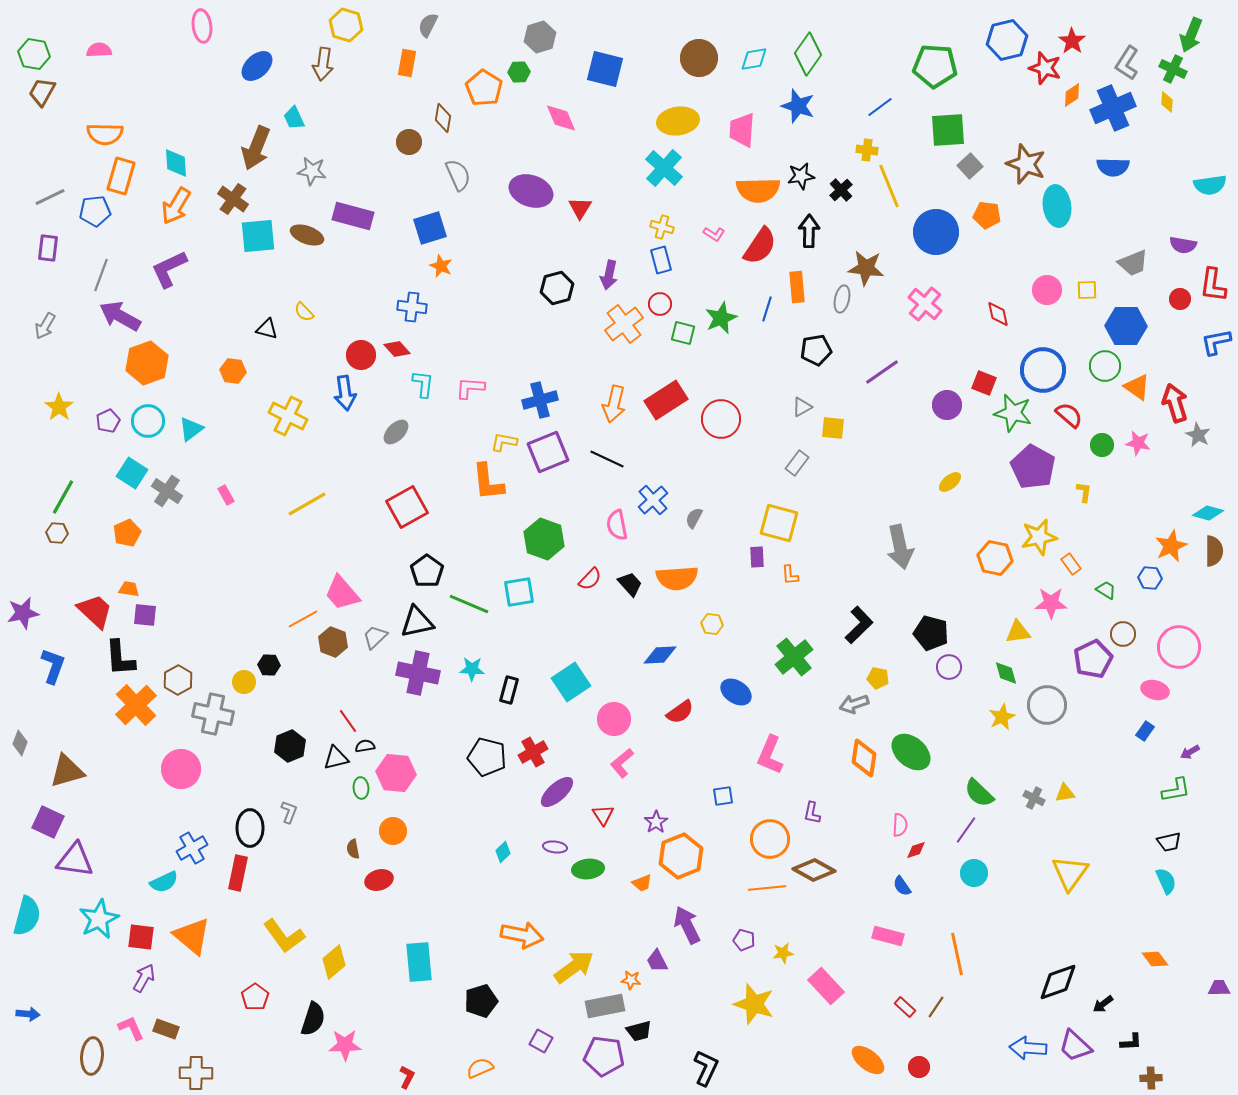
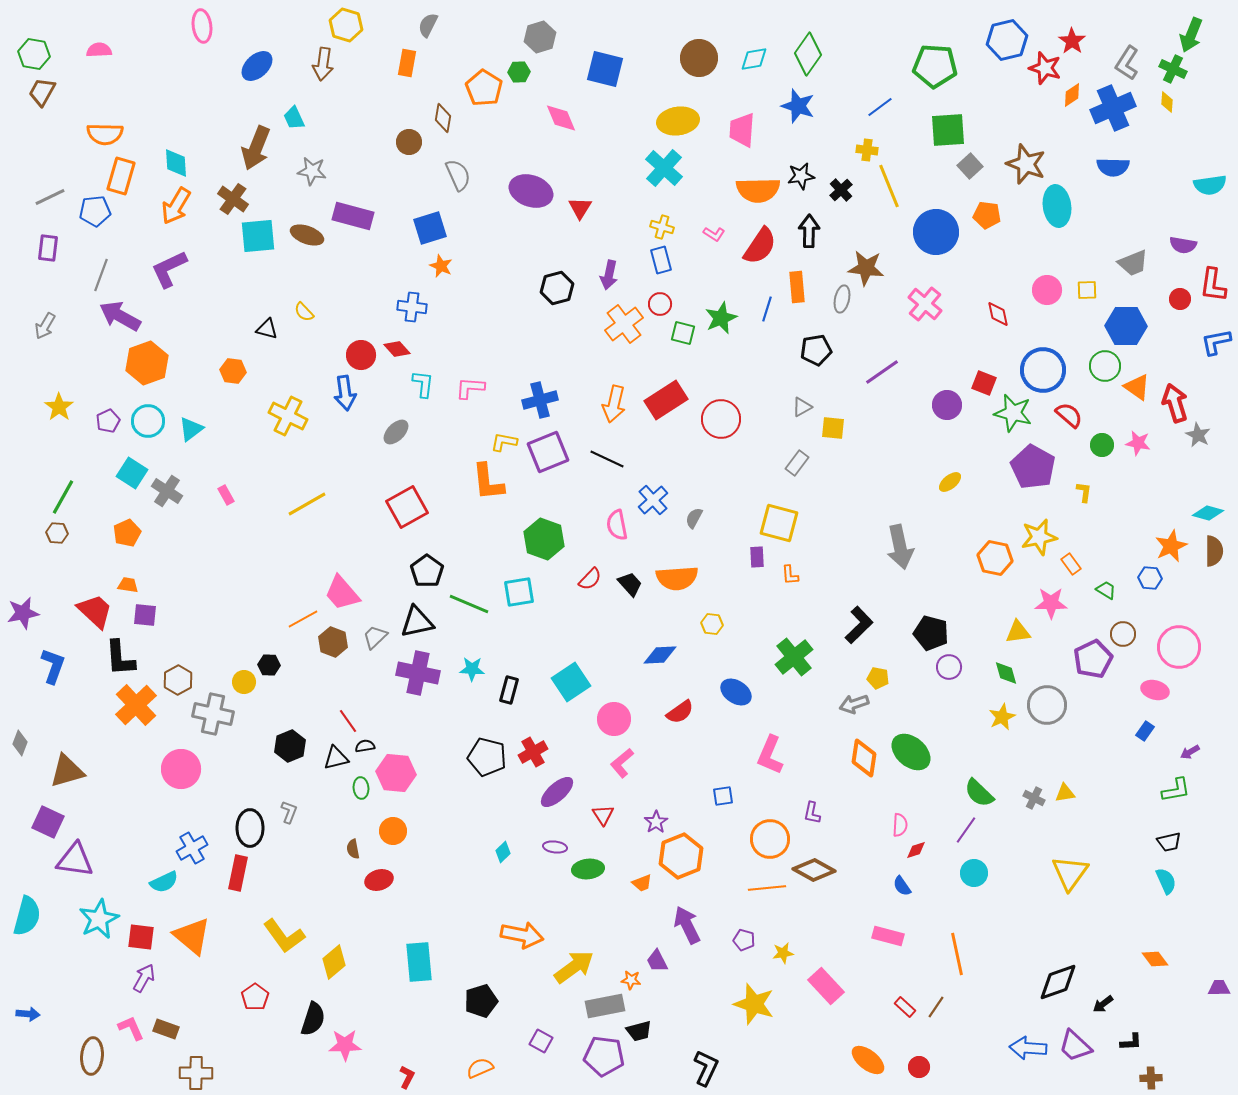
orange trapezoid at (129, 589): moved 1 px left, 4 px up
